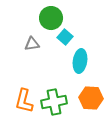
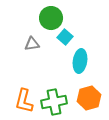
orange hexagon: moved 2 px left; rotated 20 degrees counterclockwise
